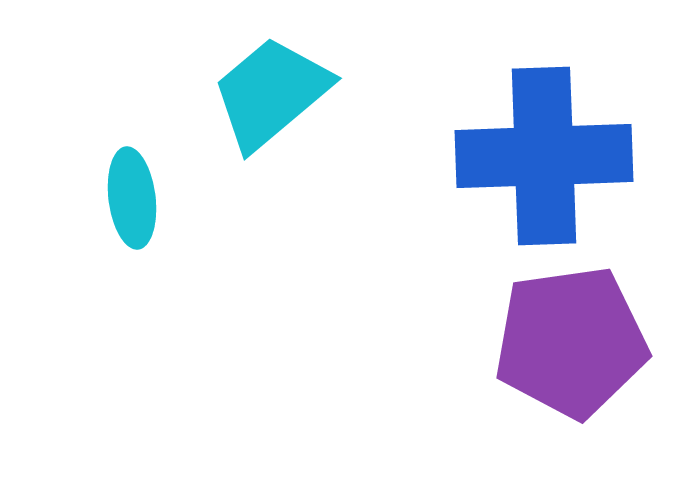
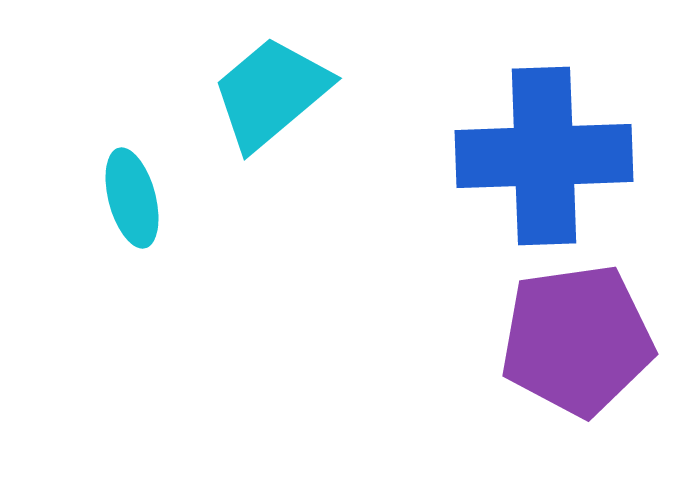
cyan ellipse: rotated 8 degrees counterclockwise
purple pentagon: moved 6 px right, 2 px up
